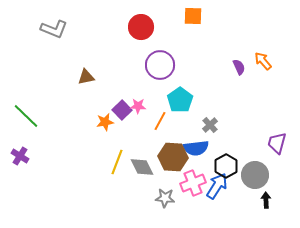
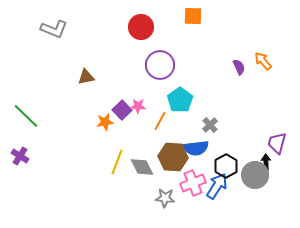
black arrow: moved 38 px up
